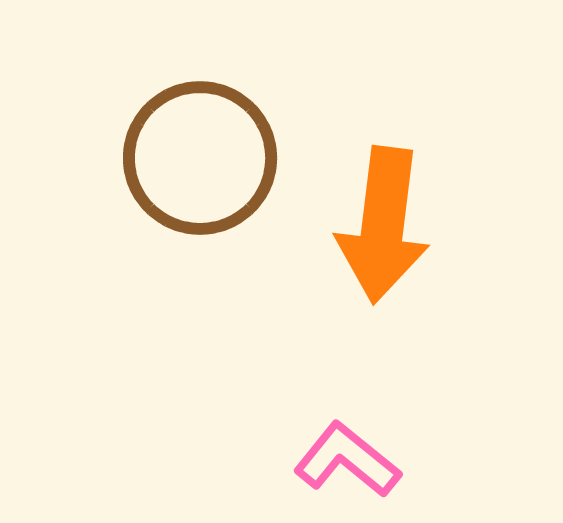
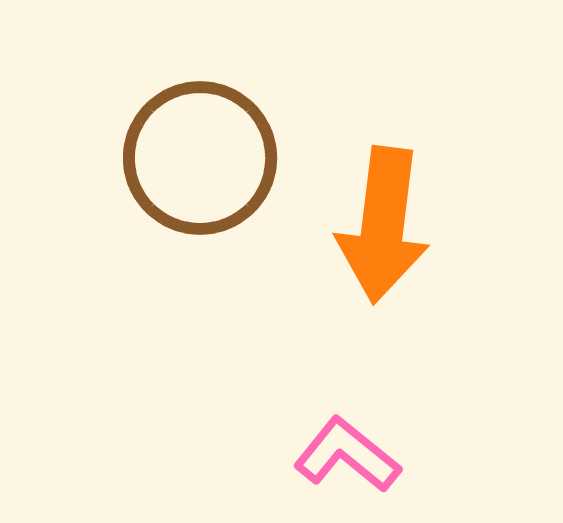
pink L-shape: moved 5 px up
